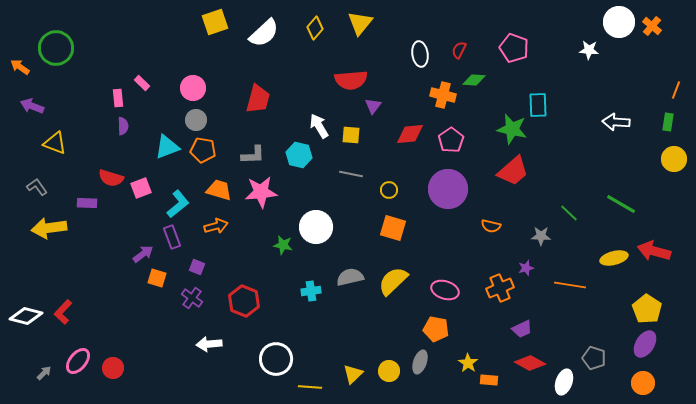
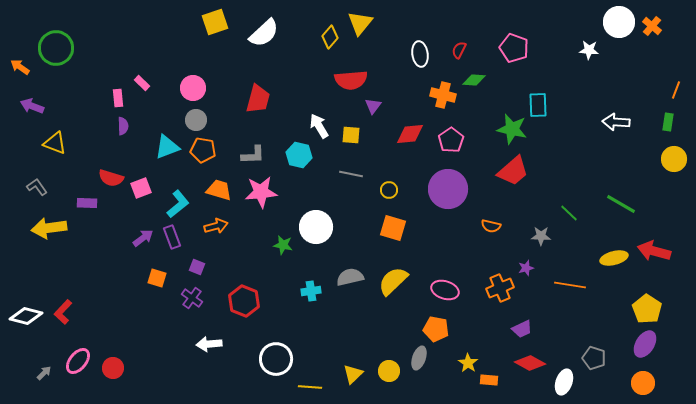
yellow diamond at (315, 28): moved 15 px right, 9 px down
purple arrow at (143, 254): moved 16 px up
gray ellipse at (420, 362): moved 1 px left, 4 px up
